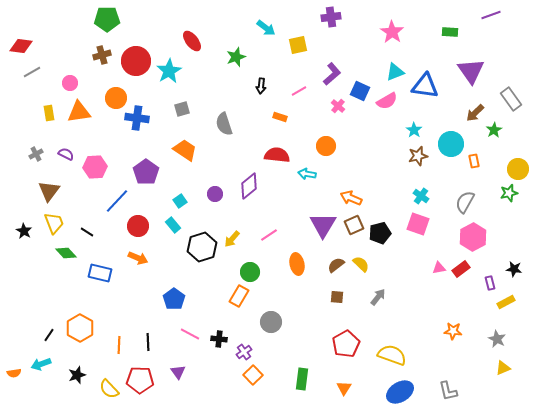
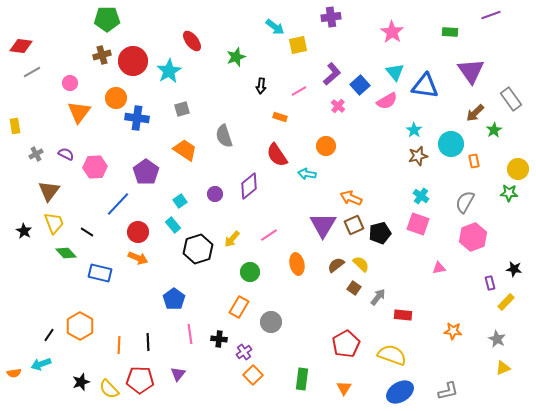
cyan arrow at (266, 28): moved 9 px right, 1 px up
red circle at (136, 61): moved 3 px left
cyan triangle at (395, 72): rotated 48 degrees counterclockwise
blue square at (360, 91): moved 6 px up; rotated 24 degrees clockwise
orange triangle at (79, 112): rotated 45 degrees counterclockwise
yellow rectangle at (49, 113): moved 34 px left, 13 px down
gray semicircle at (224, 124): moved 12 px down
red semicircle at (277, 155): rotated 130 degrees counterclockwise
green star at (509, 193): rotated 18 degrees clockwise
blue line at (117, 201): moved 1 px right, 3 px down
red circle at (138, 226): moved 6 px down
pink hexagon at (473, 237): rotated 8 degrees clockwise
black hexagon at (202, 247): moved 4 px left, 2 px down
red rectangle at (461, 269): moved 58 px left, 46 px down; rotated 42 degrees clockwise
orange rectangle at (239, 296): moved 11 px down
brown square at (337, 297): moved 17 px right, 9 px up; rotated 32 degrees clockwise
yellow rectangle at (506, 302): rotated 18 degrees counterclockwise
orange hexagon at (80, 328): moved 2 px up
pink line at (190, 334): rotated 54 degrees clockwise
purple triangle at (178, 372): moved 2 px down; rotated 14 degrees clockwise
black star at (77, 375): moved 4 px right, 7 px down
gray L-shape at (448, 391): rotated 90 degrees counterclockwise
